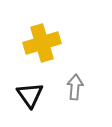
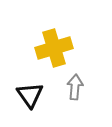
yellow cross: moved 12 px right, 5 px down
